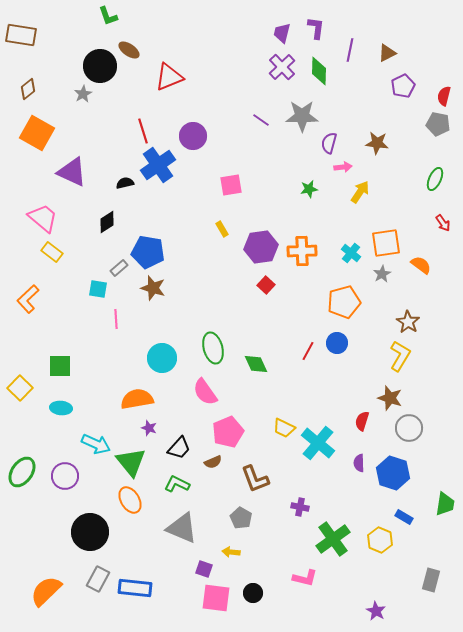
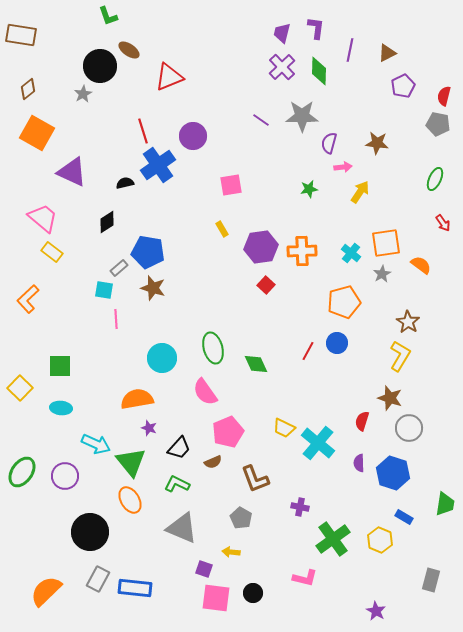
cyan square at (98, 289): moved 6 px right, 1 px down
